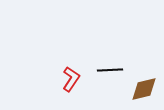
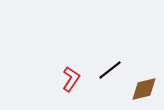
black line: rotated 35 degrees counterclockwise
